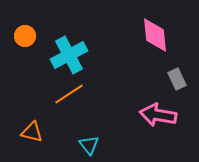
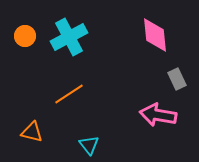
cyan cross: moved 18 px up
